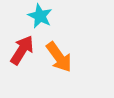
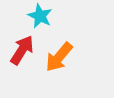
orange arrow: rotated 76 degrees clockwise
